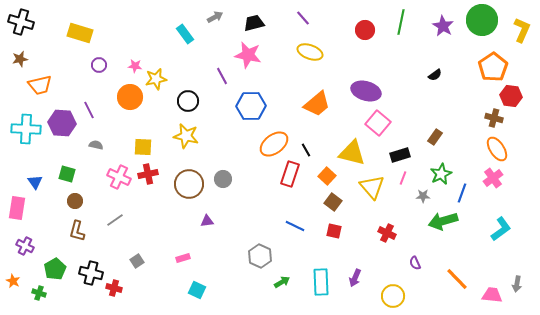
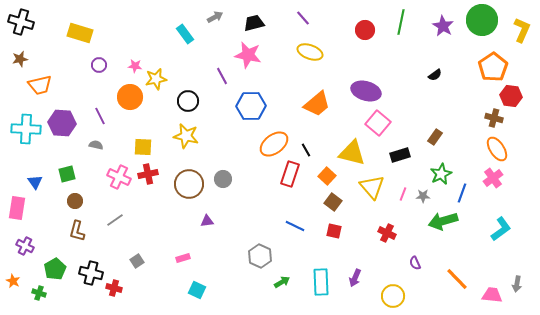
purple line at (89, 110): moved 11 px right, 6 px down
green square at (67, 174): rotated 30 degrees counterclockwise
pink line at (403, 178): moved 16 px down
